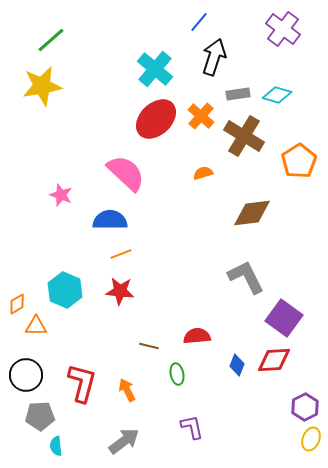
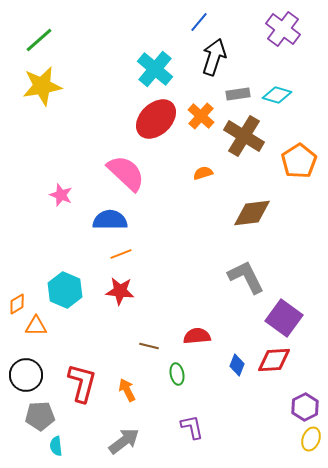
green line: moved 12 px left
